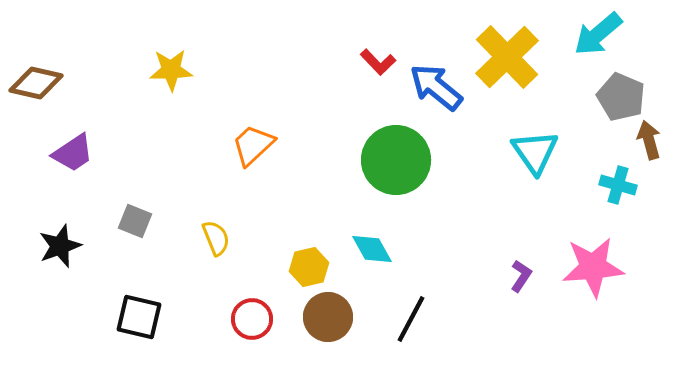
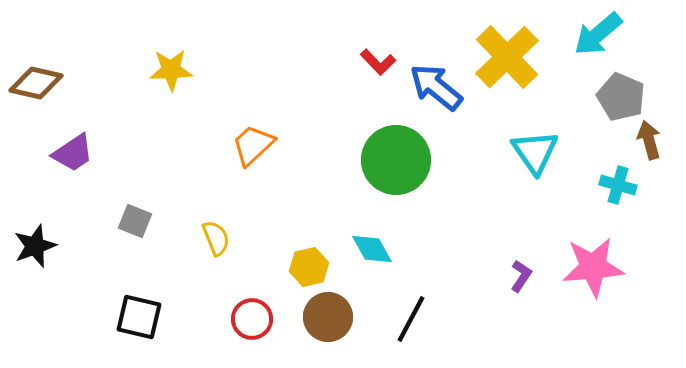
black star: moved 25 px left
